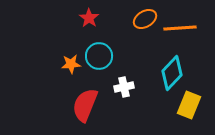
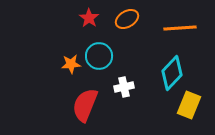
orange ellipse: moved 18 px left
